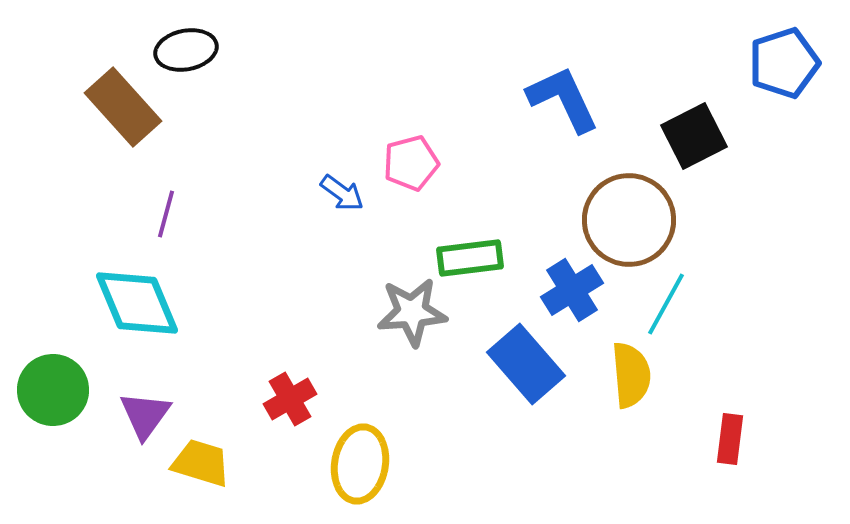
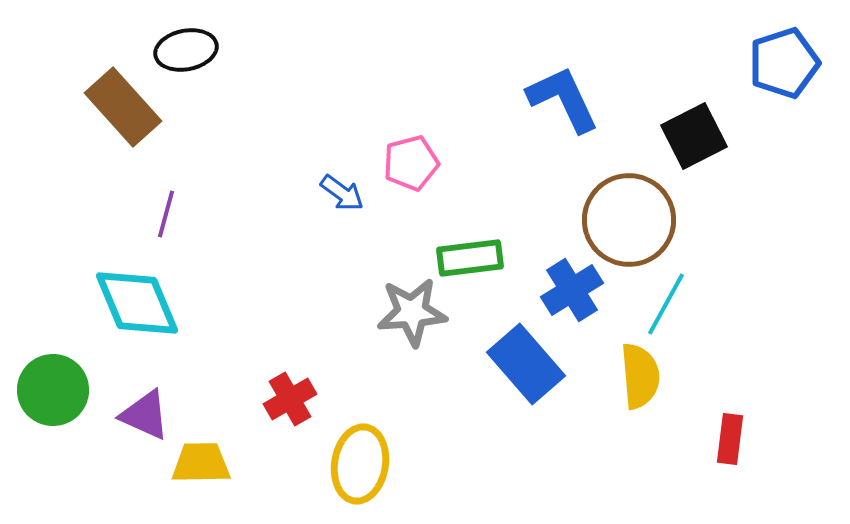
yellow semicircle: moved 9 px right, 1 px down
purple triangle: rotated 42 degrees counterclockwise
yellow trapezoid: rotated 18 degrees counterclockwise
